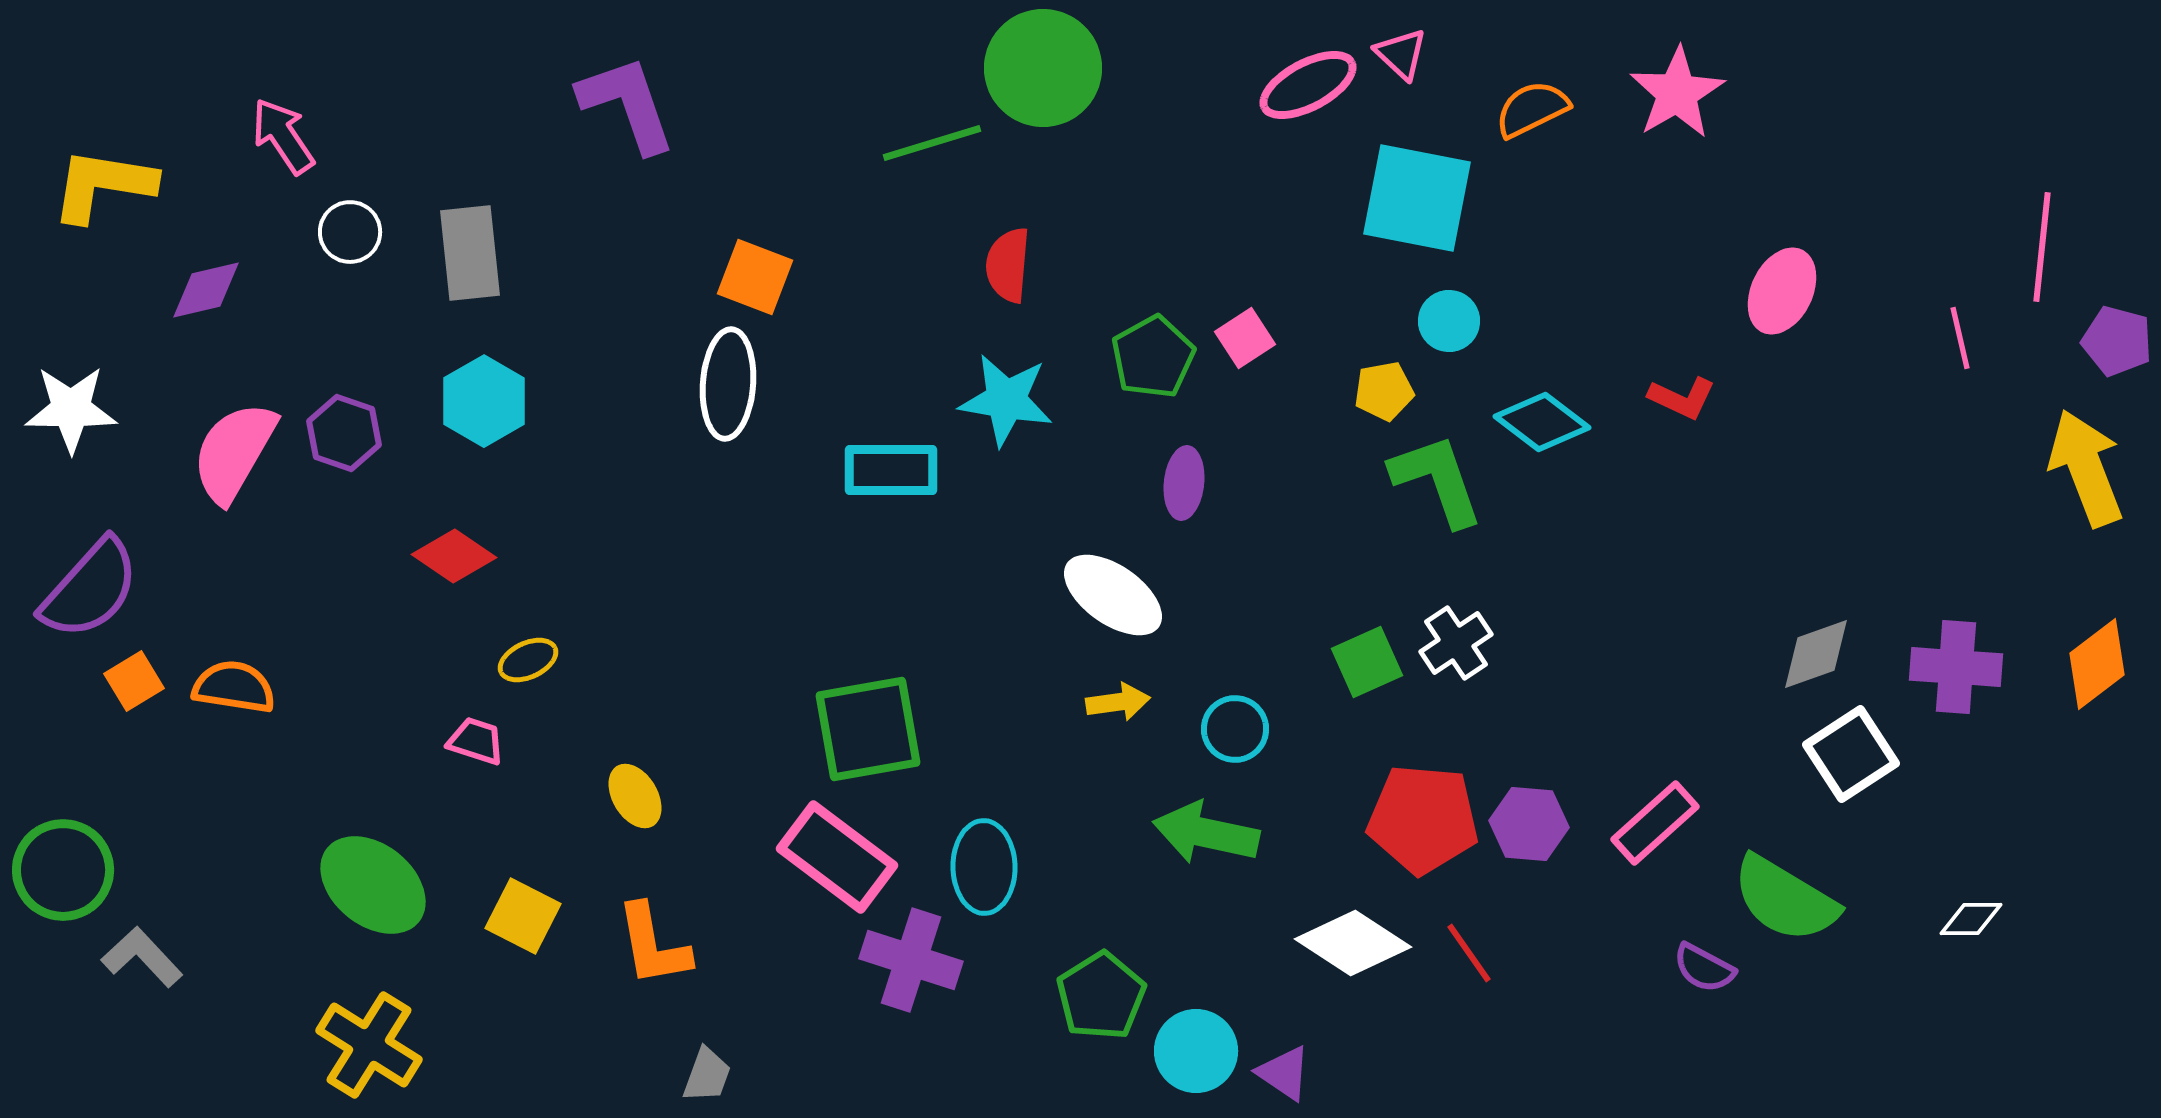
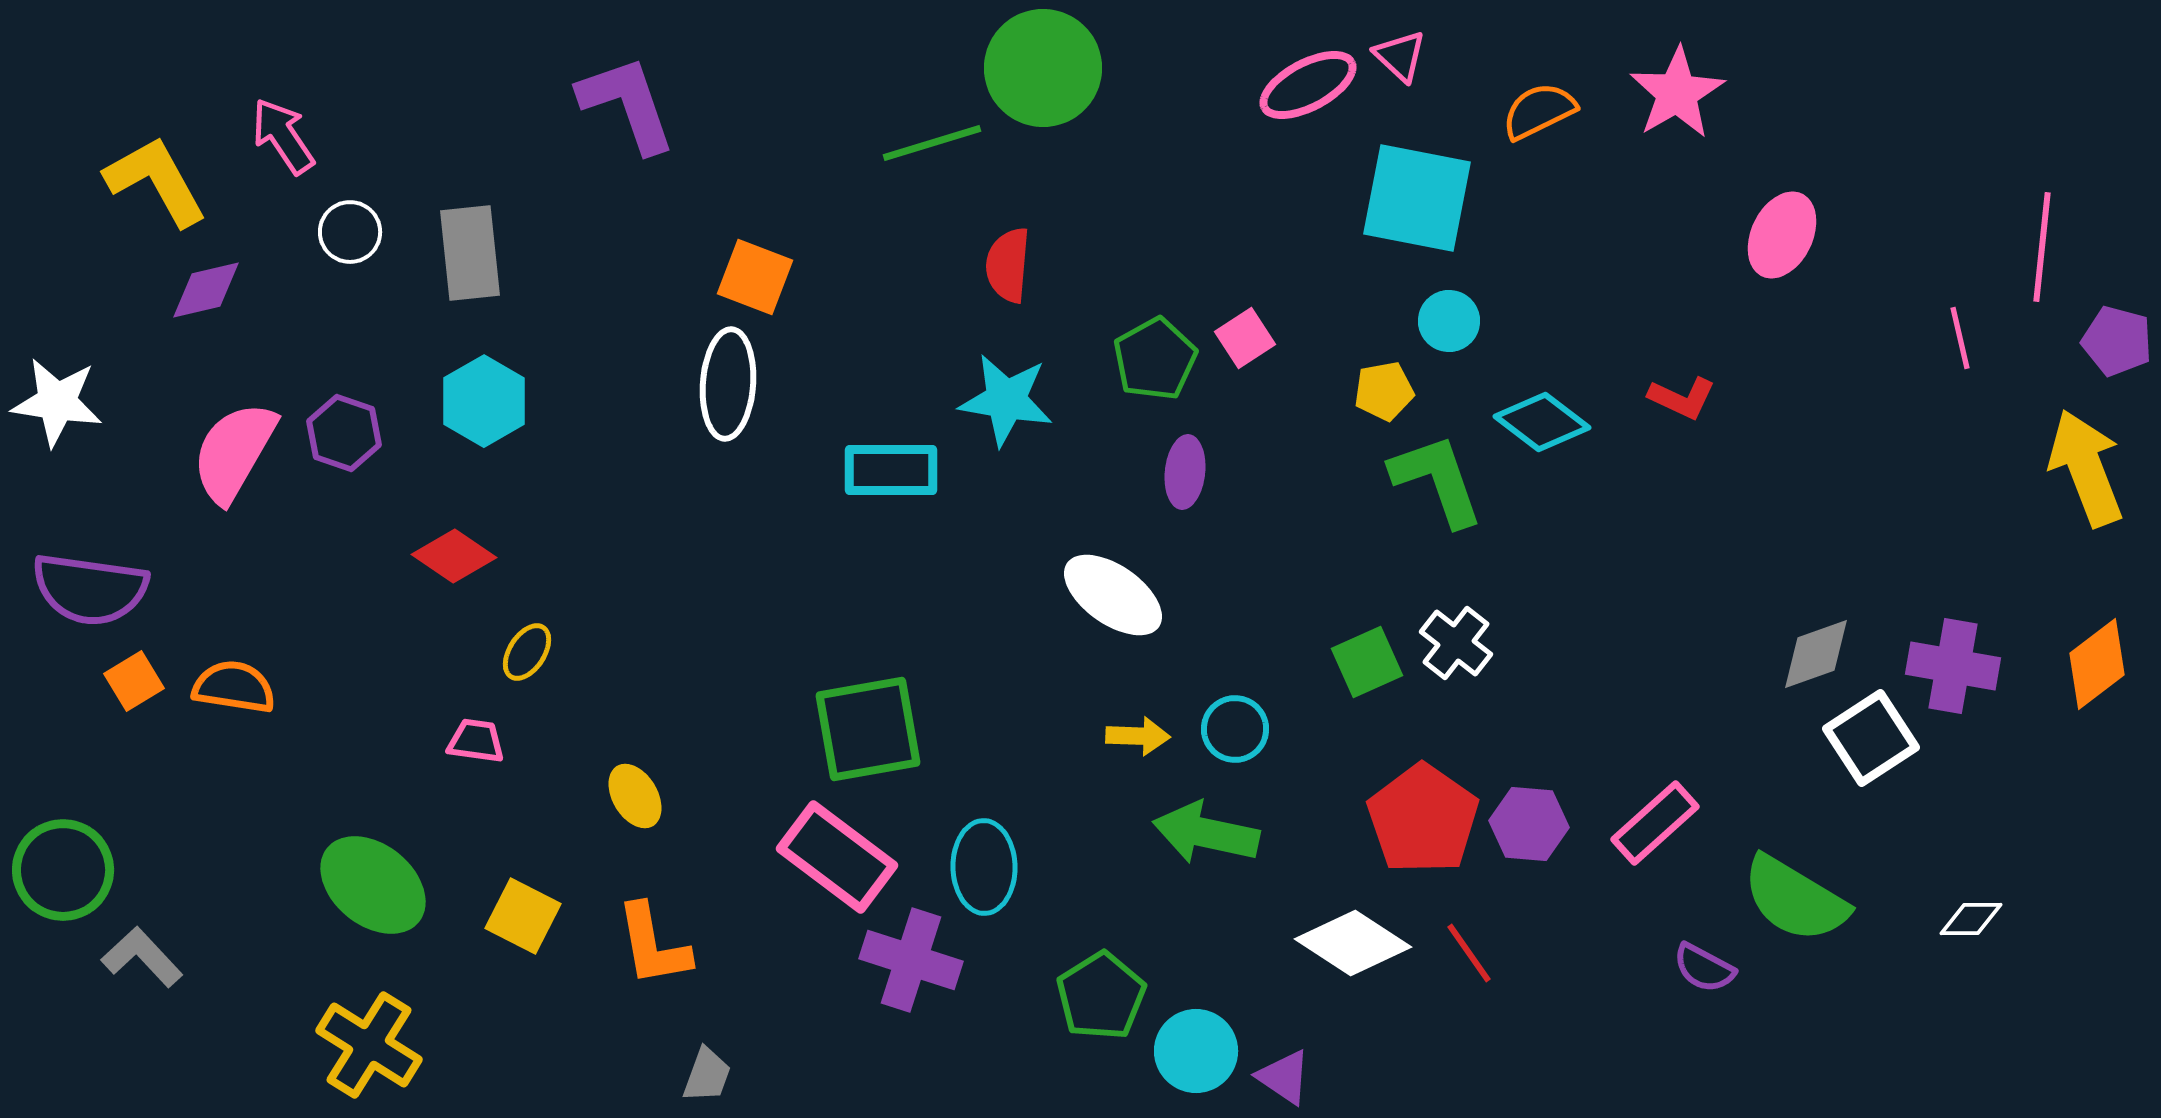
pink triangle at (1401, 54): moved 1 px left, 2 px down
orange semicircle at (1532, 109): moved 7 px right, 2 px down
yellow L-shape at (103, 185): moved 53 px right, 4 px up; rotated 52 degrees clockwise
pink ellipse at (1782, 291): moved 56 px up
green pentagon at (1153, 357): moved 2 px right, 2 px down
white star at (71, 409): moved 14 px left, 7 px up; rotated 8 degrees clockwise
purple ellipse at (1184, 483): moved 1 px right, 11 px up
purple semicircle at (90, 589): rotated 56 degrees clockwise
white cross at (1456, 643): rotated 18 degrees counterclockwise
yellow ellipse at (528, 660): moved 1 px left, 8 px up; rotated 32 degrees counterclockwise
purple cross at (1956, 667): moved 3 px left, 1 px up; rotated 6 degrees clockwise
yellow arrow at (1118, 702): moved 20 px right, 34 px down; rotated 10 degrees clockwise
pink trapezoid at (476, 741): rotated 10 degrees counterclockwise
white square at (1851, 754): moved 20 px right, 16 px up
red pentagon at (1423, 819): rotated 30 degrees clockwise
green semicircle at (1785, 899): moved 10 px right
purple triangle at (1284, 1073): moved 4 px down
